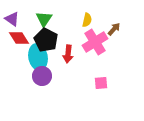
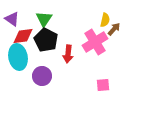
yellow semicircle: moved 18 px right
red diamond: moved 4 px right, 2 px up; rotated 65 degrees counterclockwise
cyan ellipse: moved 20 px left
pink square: moved 2 px right, 2 px down
